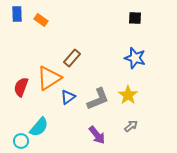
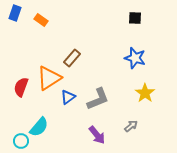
blue rectangle: moved 2 px left, 1 px up; rotated 21 degrees clockwise
yellow star: moved 17 px right, 2 px up
